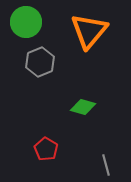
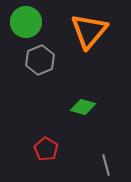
gray hexagon: moved 2 px up
